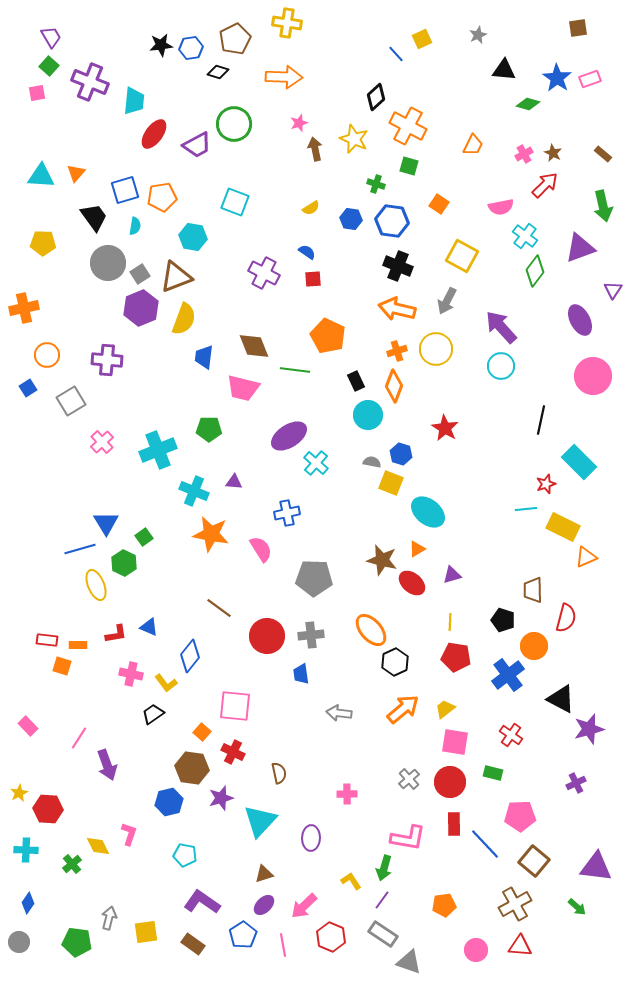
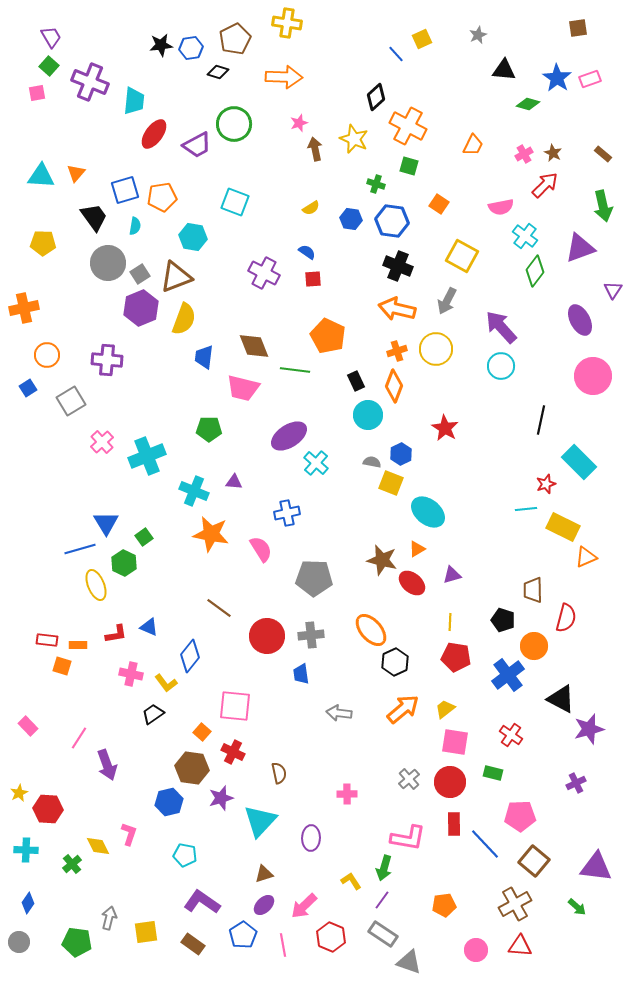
cyan cross at (158, 450): moved 11 px left, 6 px down
blue hexagon at (401, 454): rotated 15 degrees clockwise
